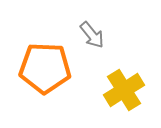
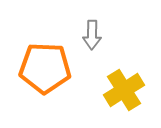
gray arrow: rotated 40 degrees clockwise
